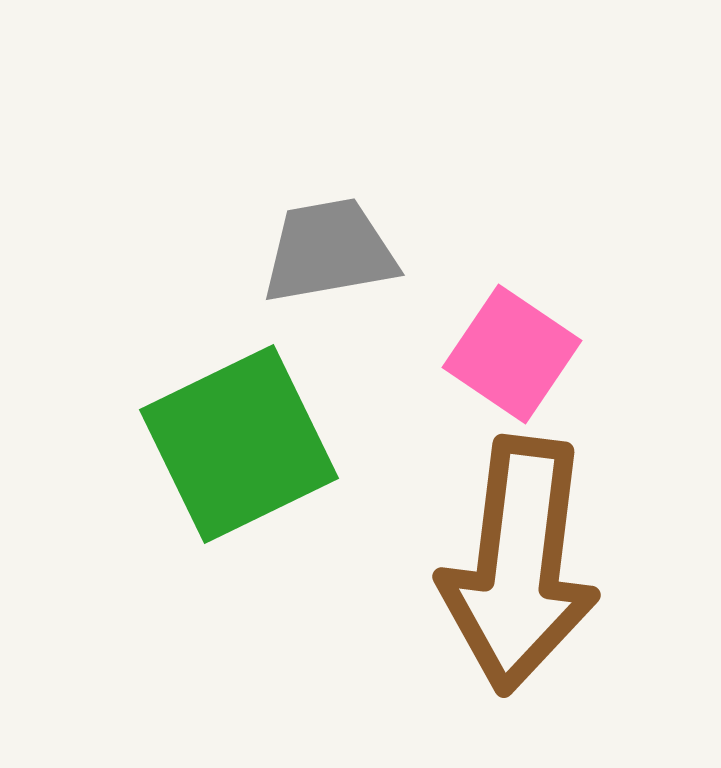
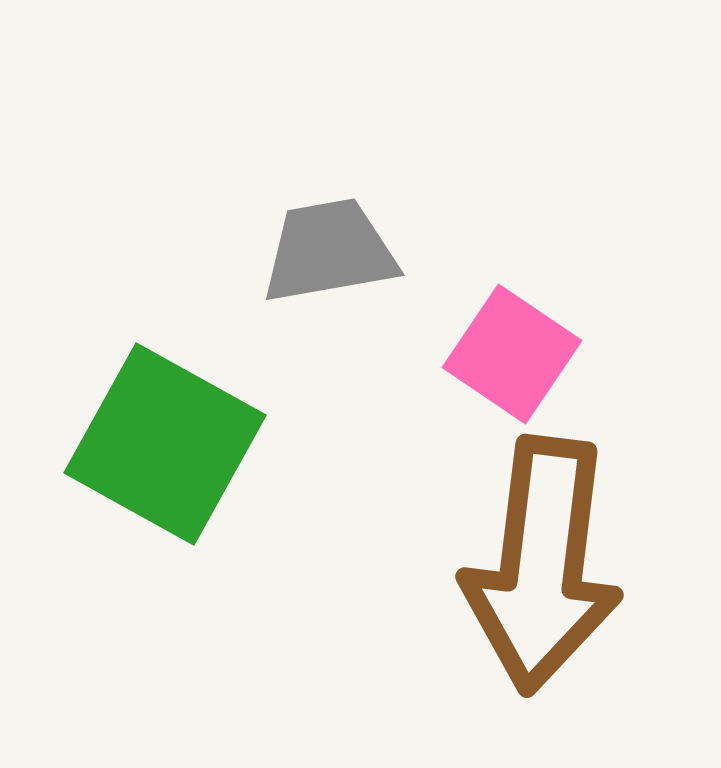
green square: moved 74 px left; rotated 35 degrees counterclockwise
brown arrow: moved 23 px right
